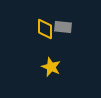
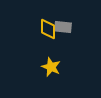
yellow diamond: moved 3 px right
